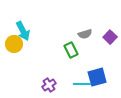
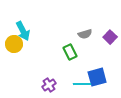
green rectangle: moved 1 px left, 2 px down
